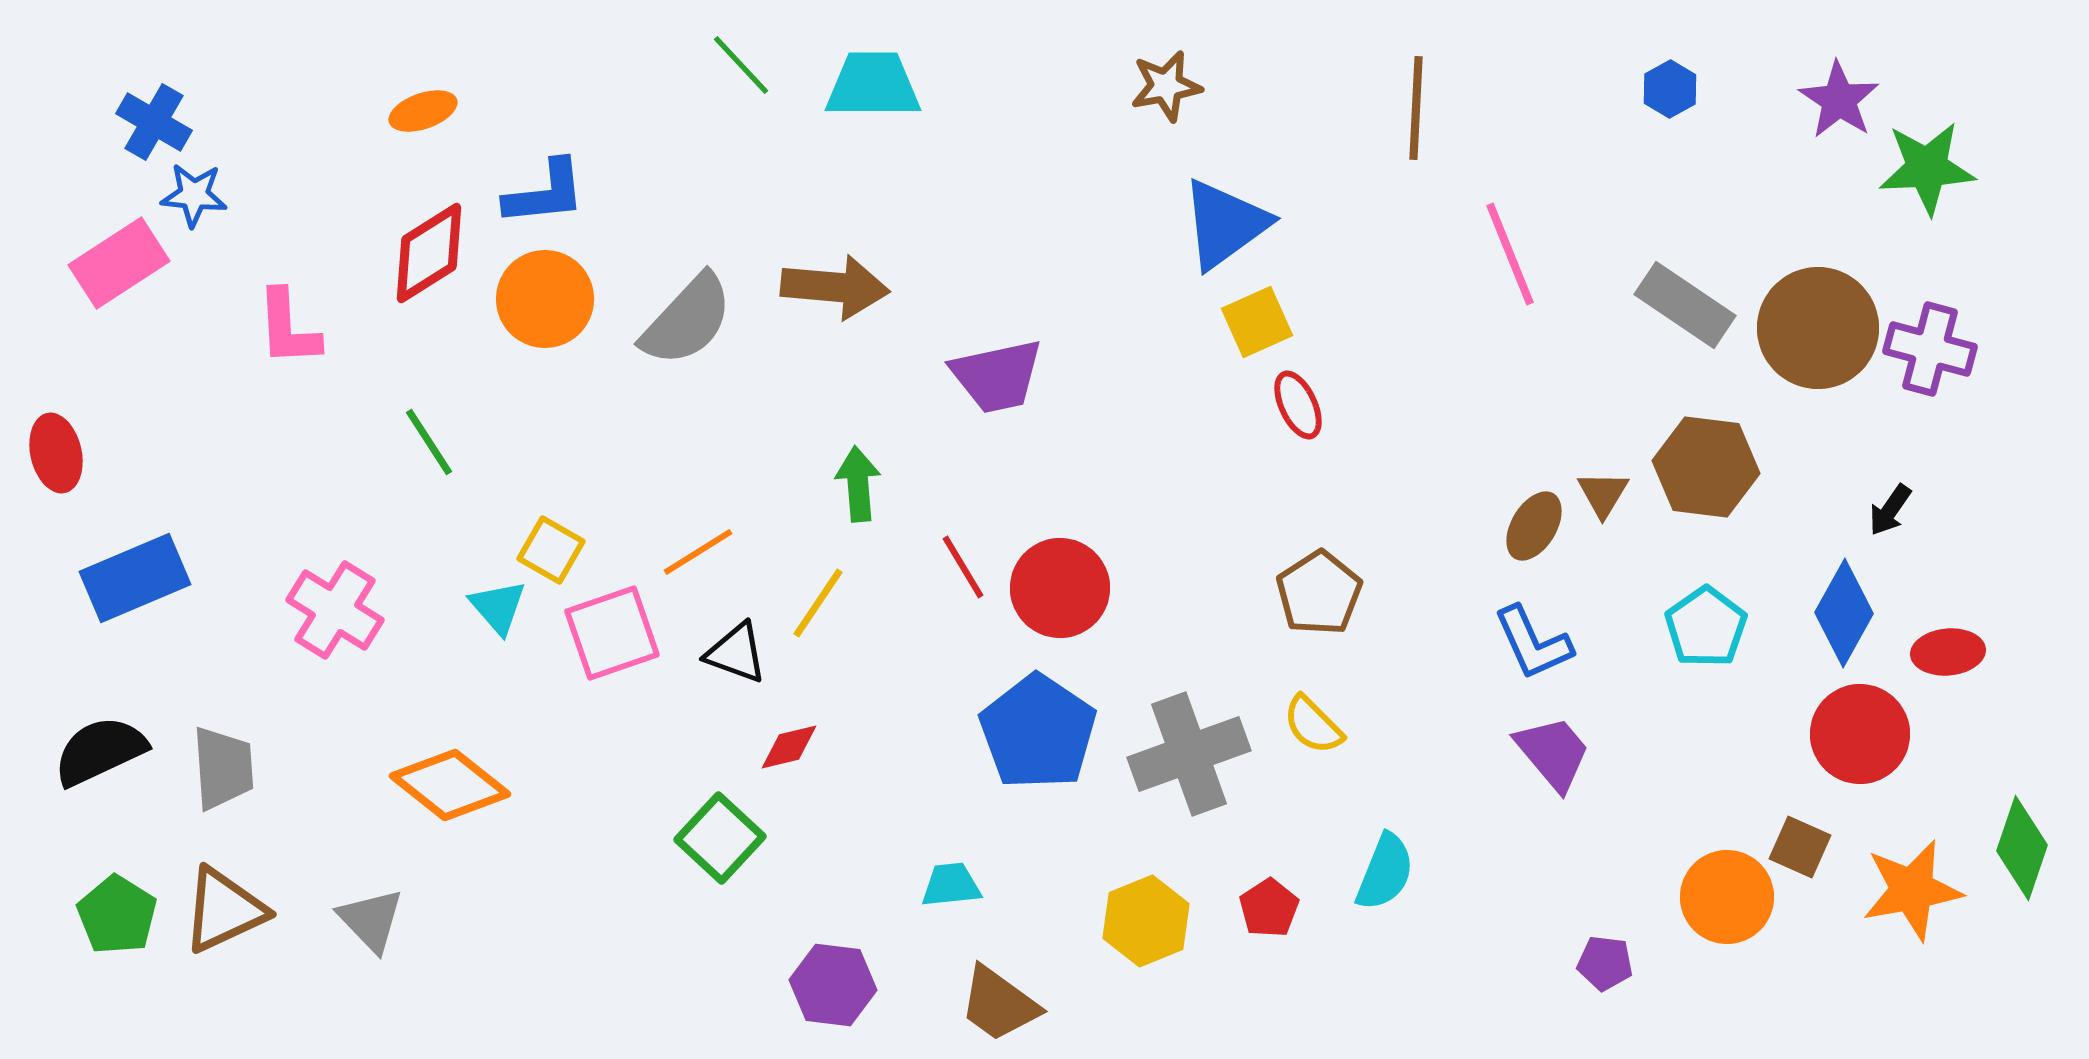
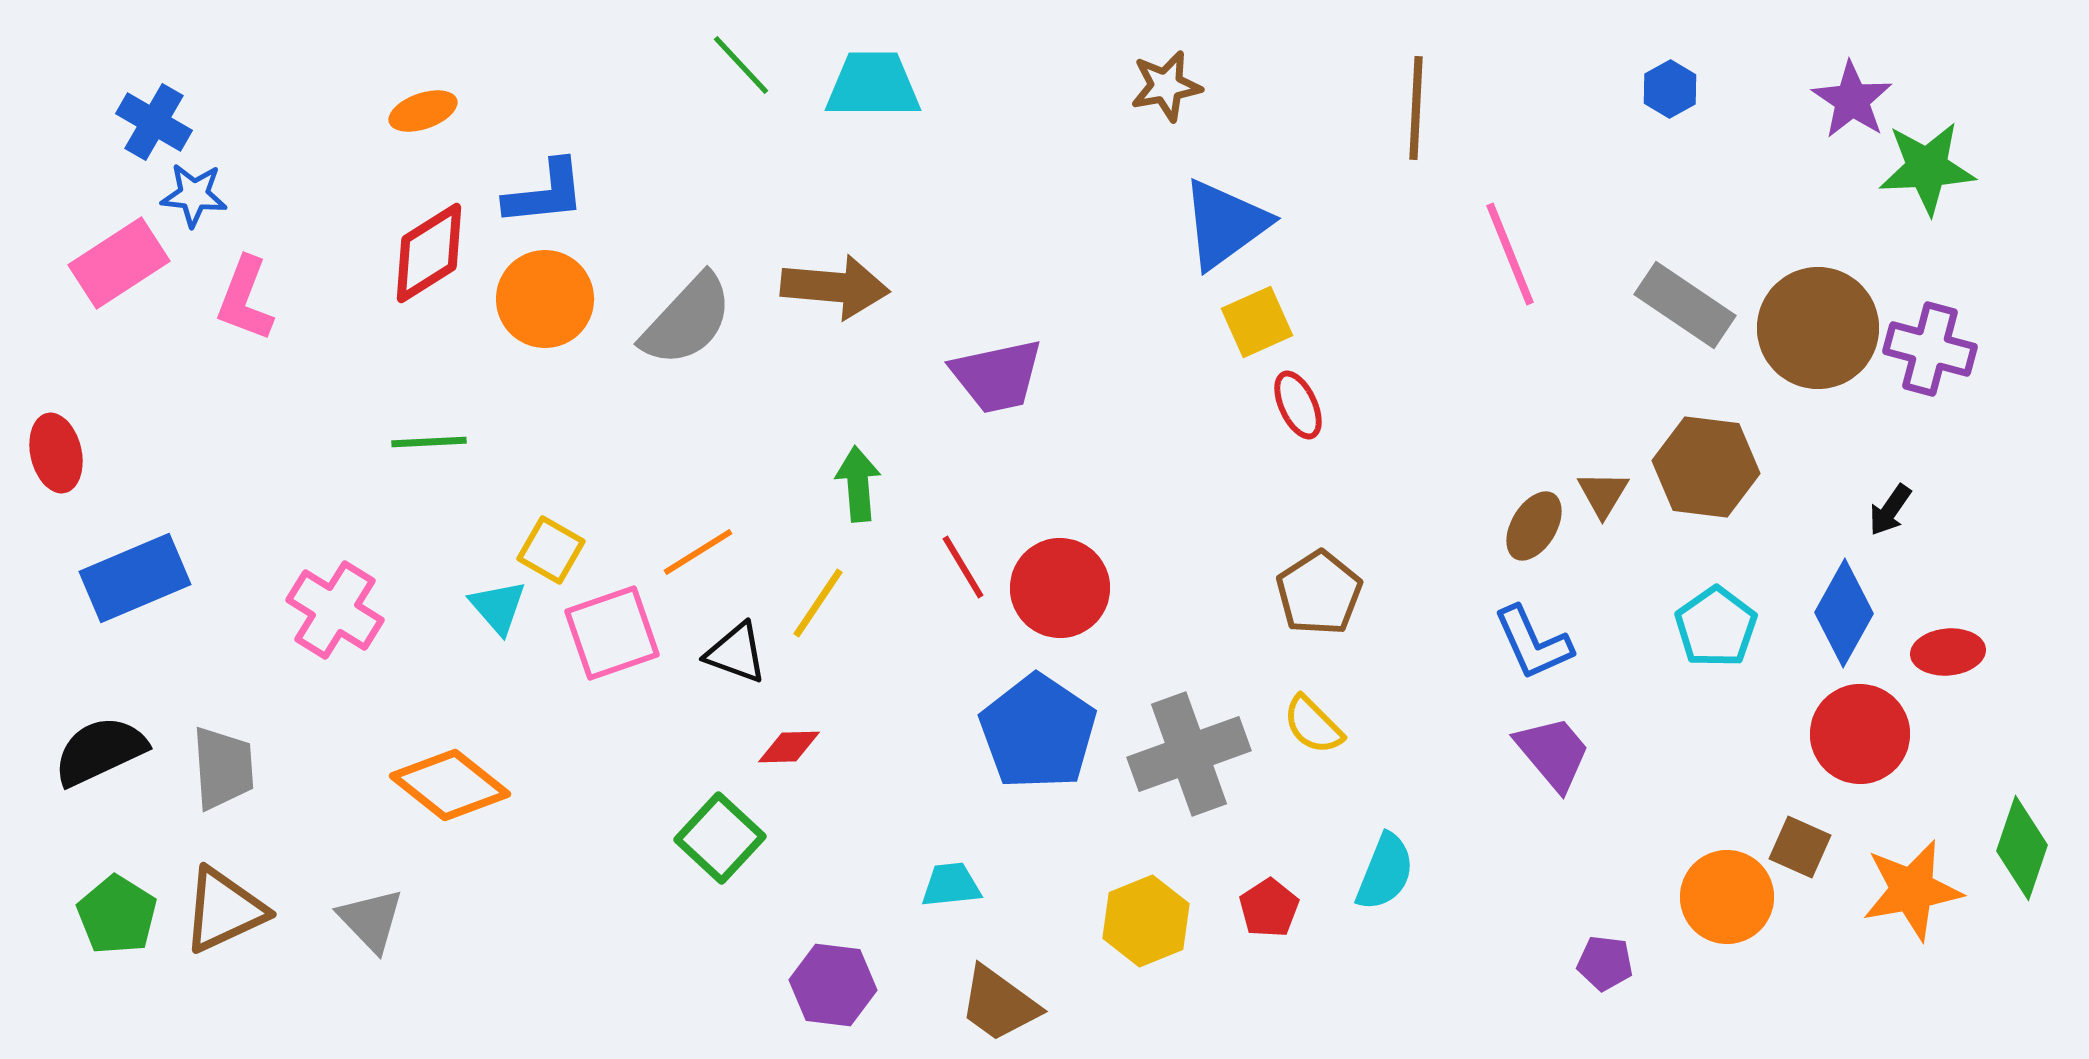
purple star at (1839, 100): moved 13 px right
pink L-shape at (288, 328): moved 43 px left, 29 px up; rotated 24 degrees clockwise
green line at (429, 442): rotated 60 degrees counterclockwise
cyan pentagon at (1706, 627): moved 10 px right
red diamond at (789, 747): rotated 12 degrees clockwise
